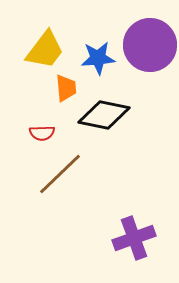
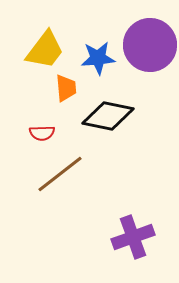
black diamond: moved 4 px right, 1 px down
brown line: rotated 6 degrees clockwise
purple cross: moved 1 px left, 1 px up
